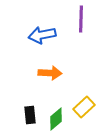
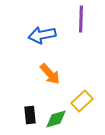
orange arrow: moved 1 px down; rotated 45 degrees clockwise
yellow rectangle: moved 2 px left, 6 px up
green diamond: rotated 25 degrees clockwise
